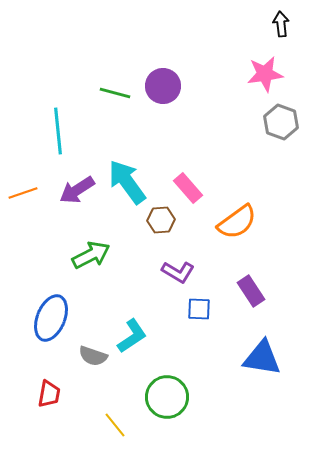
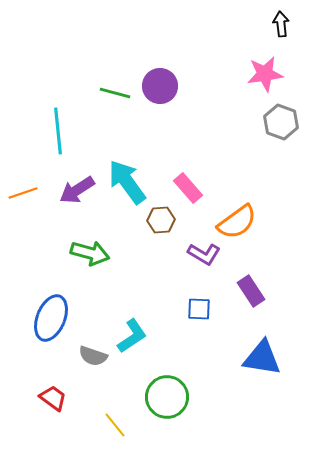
purple circle: moved 3 px left
green arrow: moved 1 px left, 2 px up; rotated 42 degrees clockwise
purple L-shape: moved 26 px right, 18 px up
red trapezoid: moved 4 px right, 4 px down; rotated 64 degrees counterclockwise
